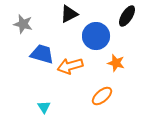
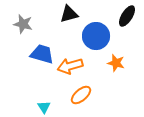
black triangle: rotated 12 degrees clockwise
orange ellipse: moved 21 px left, 1 px up
